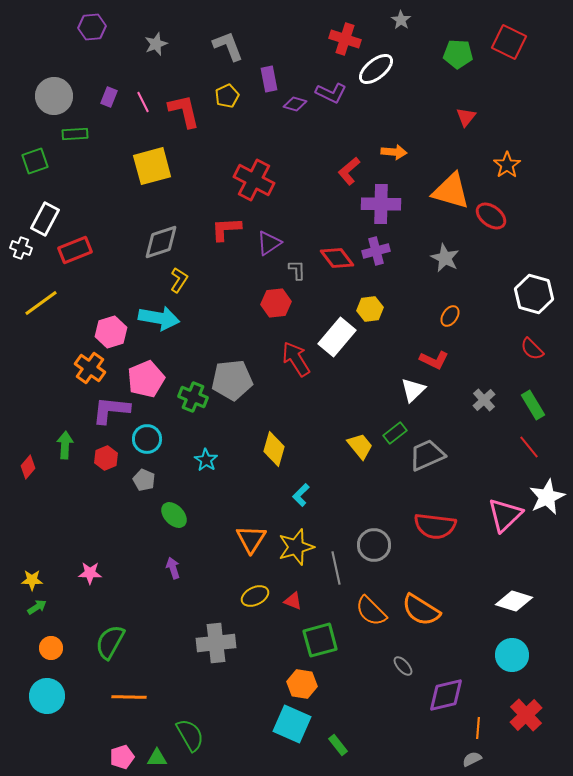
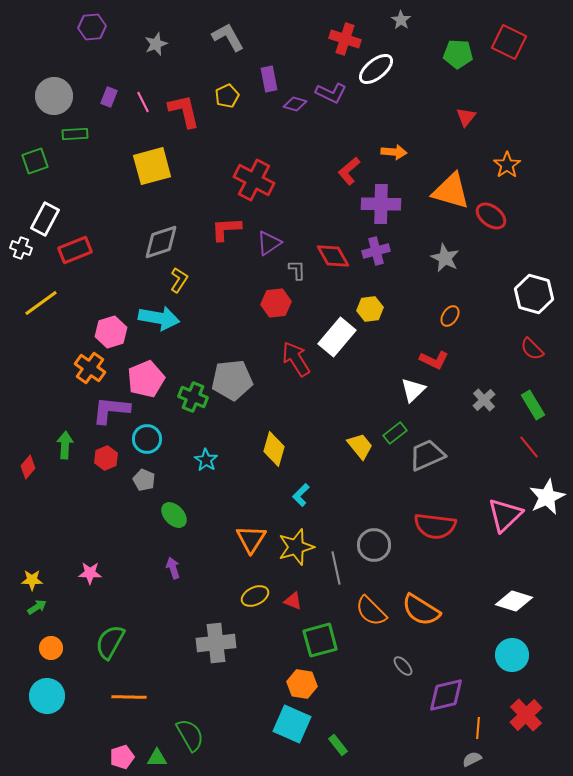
gray L-shape at (228, 46): moved 9 px up; rotated 8 degrees counterclockwise
red diamond at (337, 258): moved 4 px left, 2 px up; rotated 8 degrees clockwise
